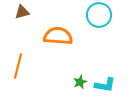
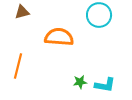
orange semicircle: moved 1 px right, 1 px down
green star: rotated 16 degrees clockwise
